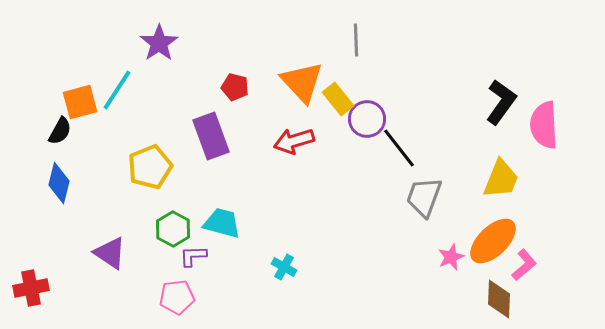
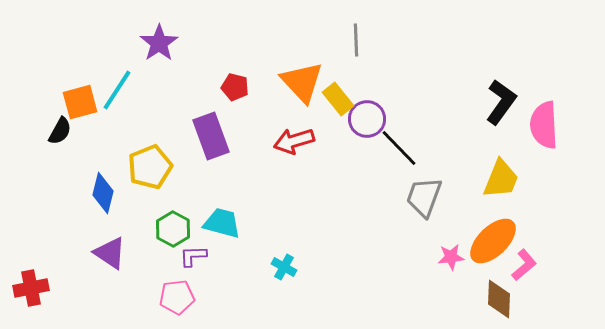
black line: rotated 6 degrees counterclockwise
blue diamond: moved 44 px right, 10 px down
pink star: rotated 16 degrees clockwise
